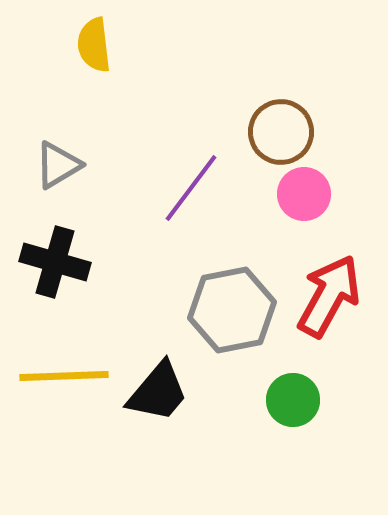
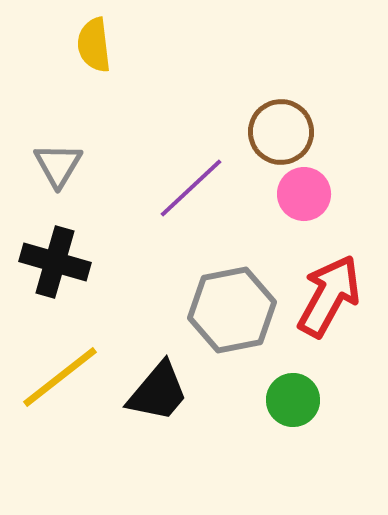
gray triangle: rotated 28 degrees counterclockwise
purple line: rotated 10 degrees clockwise
yellow line: moved 4 px left, 1 px down; rotated 36 degrees counterclockwise
